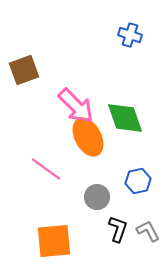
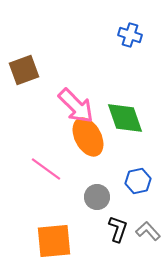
gray L-shape: rotated 15 degrees counterclockwise
